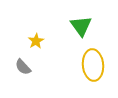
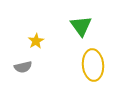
gray semicircle: rotated 60 degrees counterclockwise
